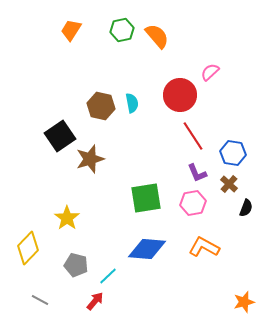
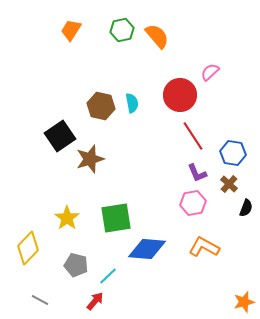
green square: moved 30 px left, 20 px down
